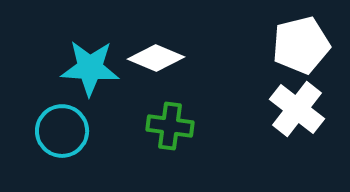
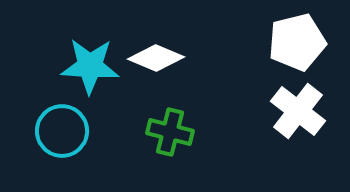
white pentagon: moved 4 px left, 3 px up
cyan star: moved 2 px up
white cross: moved 1 px right, 2 px down
green cross: moved 6 px down; rotated 6 degrees clockwise
